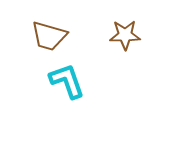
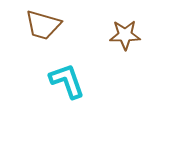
brown trapezoid: moved 6 px left, 11 px up
